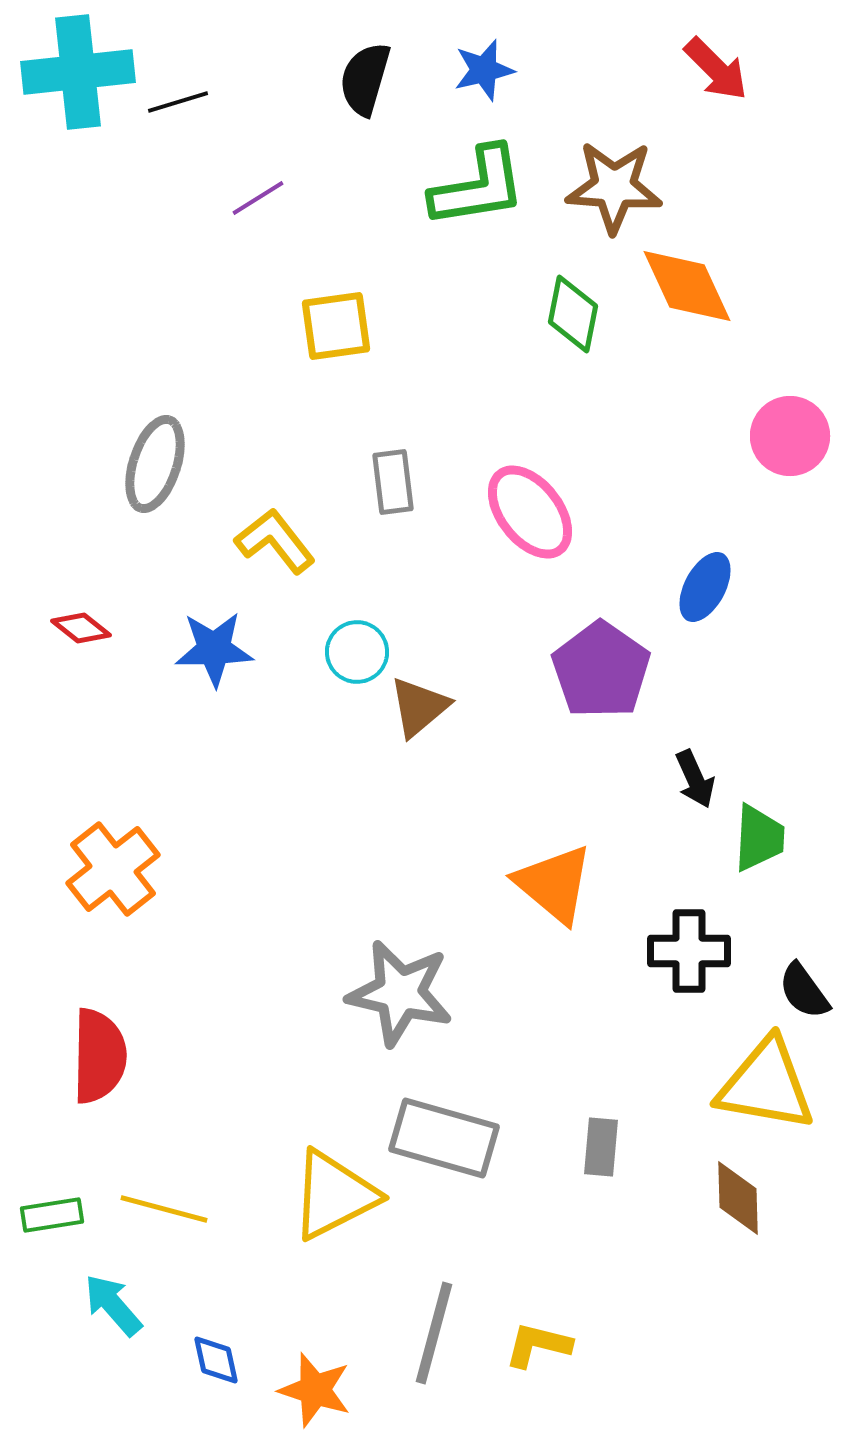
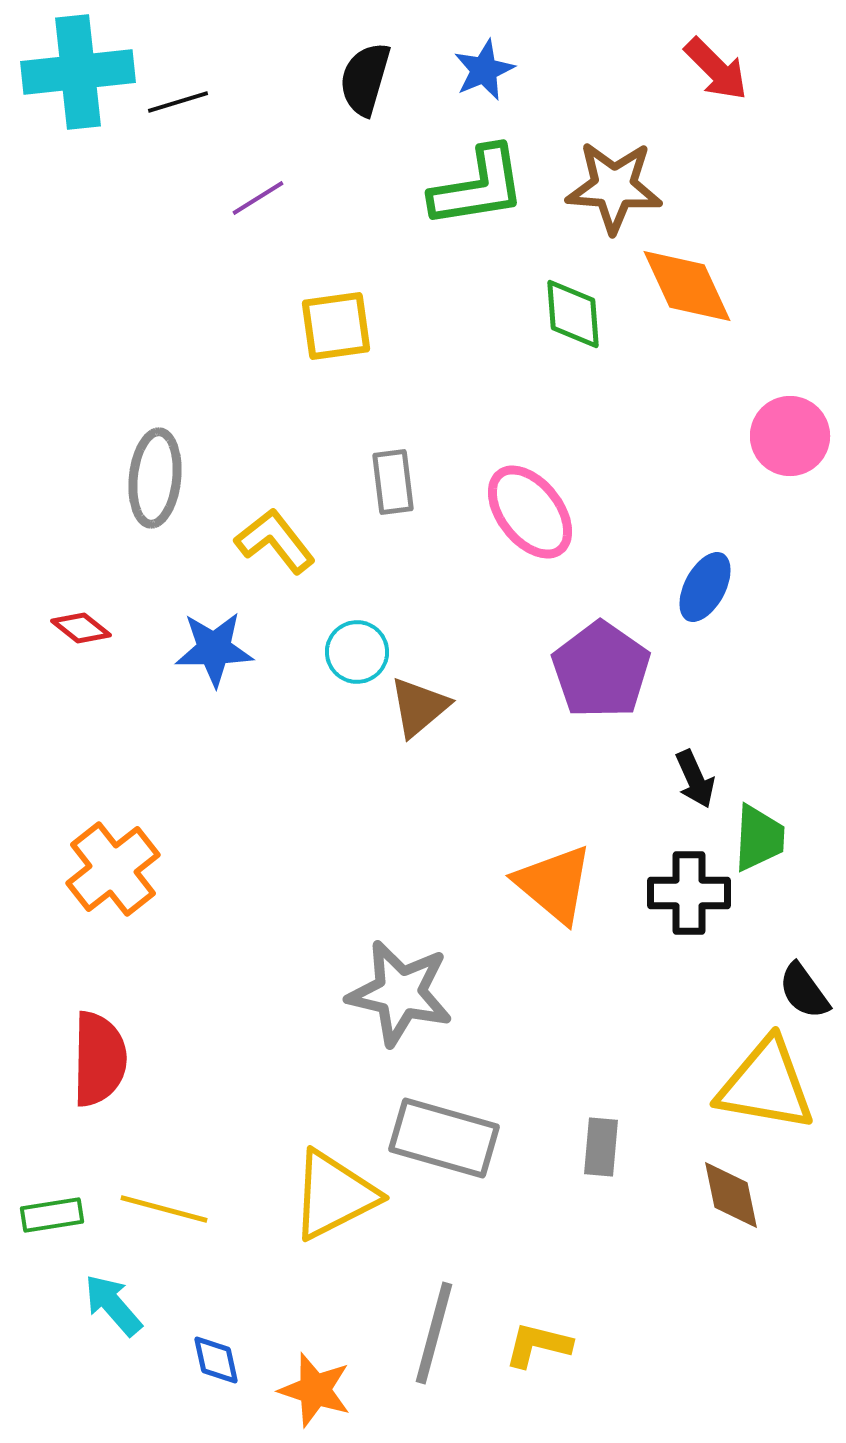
blue star at (484, 70): rotated 10 degrees counterclockwise
green diamond at (573, 314): rotated 16 degrees counterclockwise
gray ellipse at (155, 464): moved 14 px down; rotated 12 degrees counterclockwise
black cross at (689, 951): moved 58 px up
red semicircle at (99, 1056): moved 3 px down
brown diamond at (738, 1198): moved 7 px left, 3 px up; rotated 10 degrees counterclockwise
